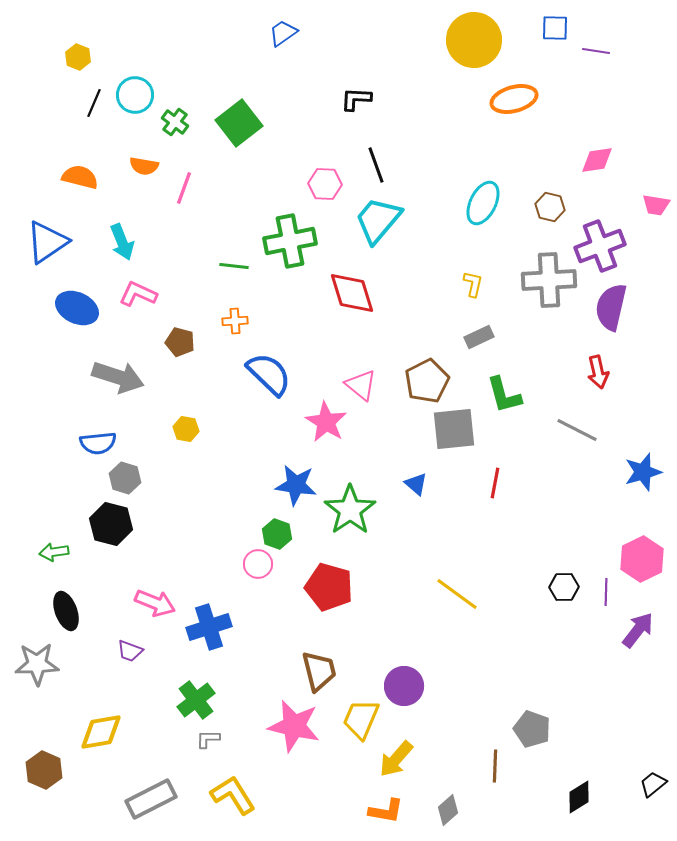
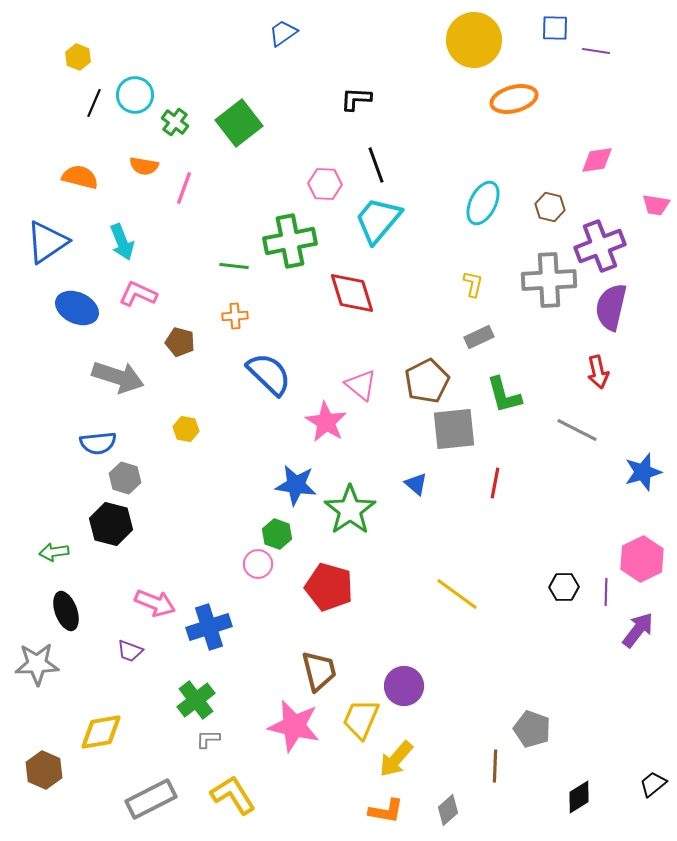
orange cross at (235, 321): moved 5 px up
